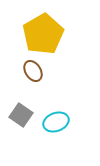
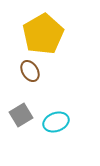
brown ellipse: moved 3 px left
gray square: rotated 25 degrees clockwise
